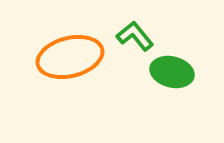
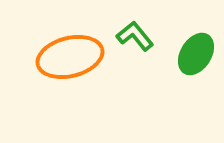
green ellipse: moved 24 px right, 18 px up; rotated 72 degrees counterclockwise
